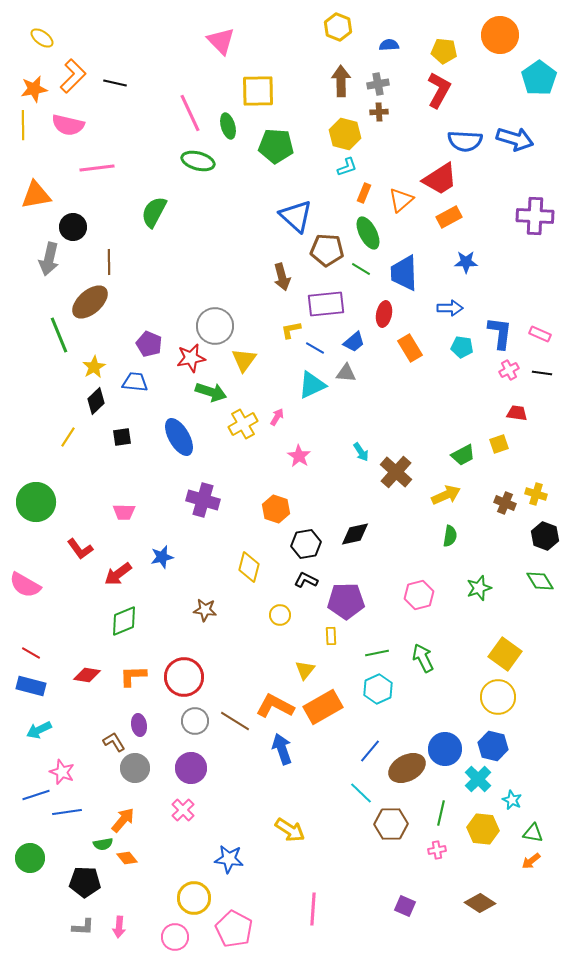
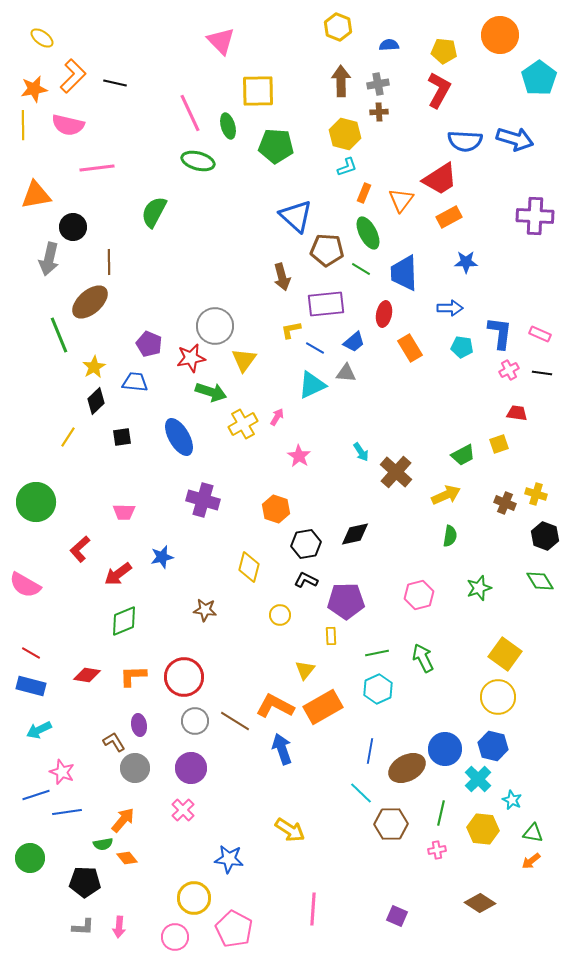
orange triangle at (401, 200): rotated 12 degrees counterclockwise
red L-shape at (80, 549): rotated 84 degrees clockwise
blue line at (370, 751): rotated 30 degrees counterclockwise
purple square at (405, 906): moved 8 px left, 10 px down
